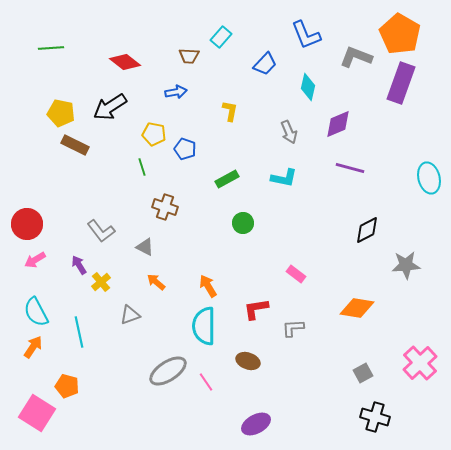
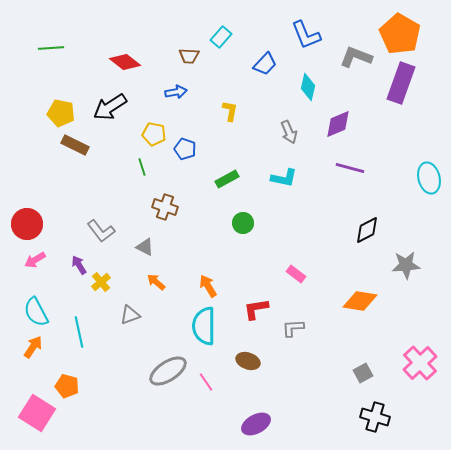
orange diamond at (357, 308): moved 3 px right, 7 px up
